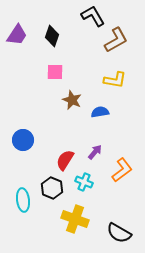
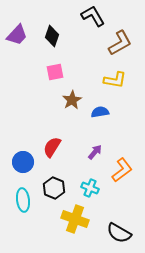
purple trapezoid: rotated 10 degrees clockwise
brown L-shape: moved 4 px right, 3 px down
pink square: rotated 12 degrees counterclockwise
brown star: rotated 18 degrees clockwise
blue circle: moved 22 px down
red semicircle: moved 13 px left, 13 px up
cyan cross: moved 6 px right, 6 px down
black hexagon: moved 2 px right
